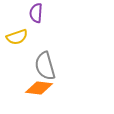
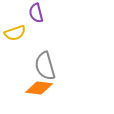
purple semicircle: rotated 18 degrees counterclockwise
yellow semicircle: moved 2 px left, 4 px up
